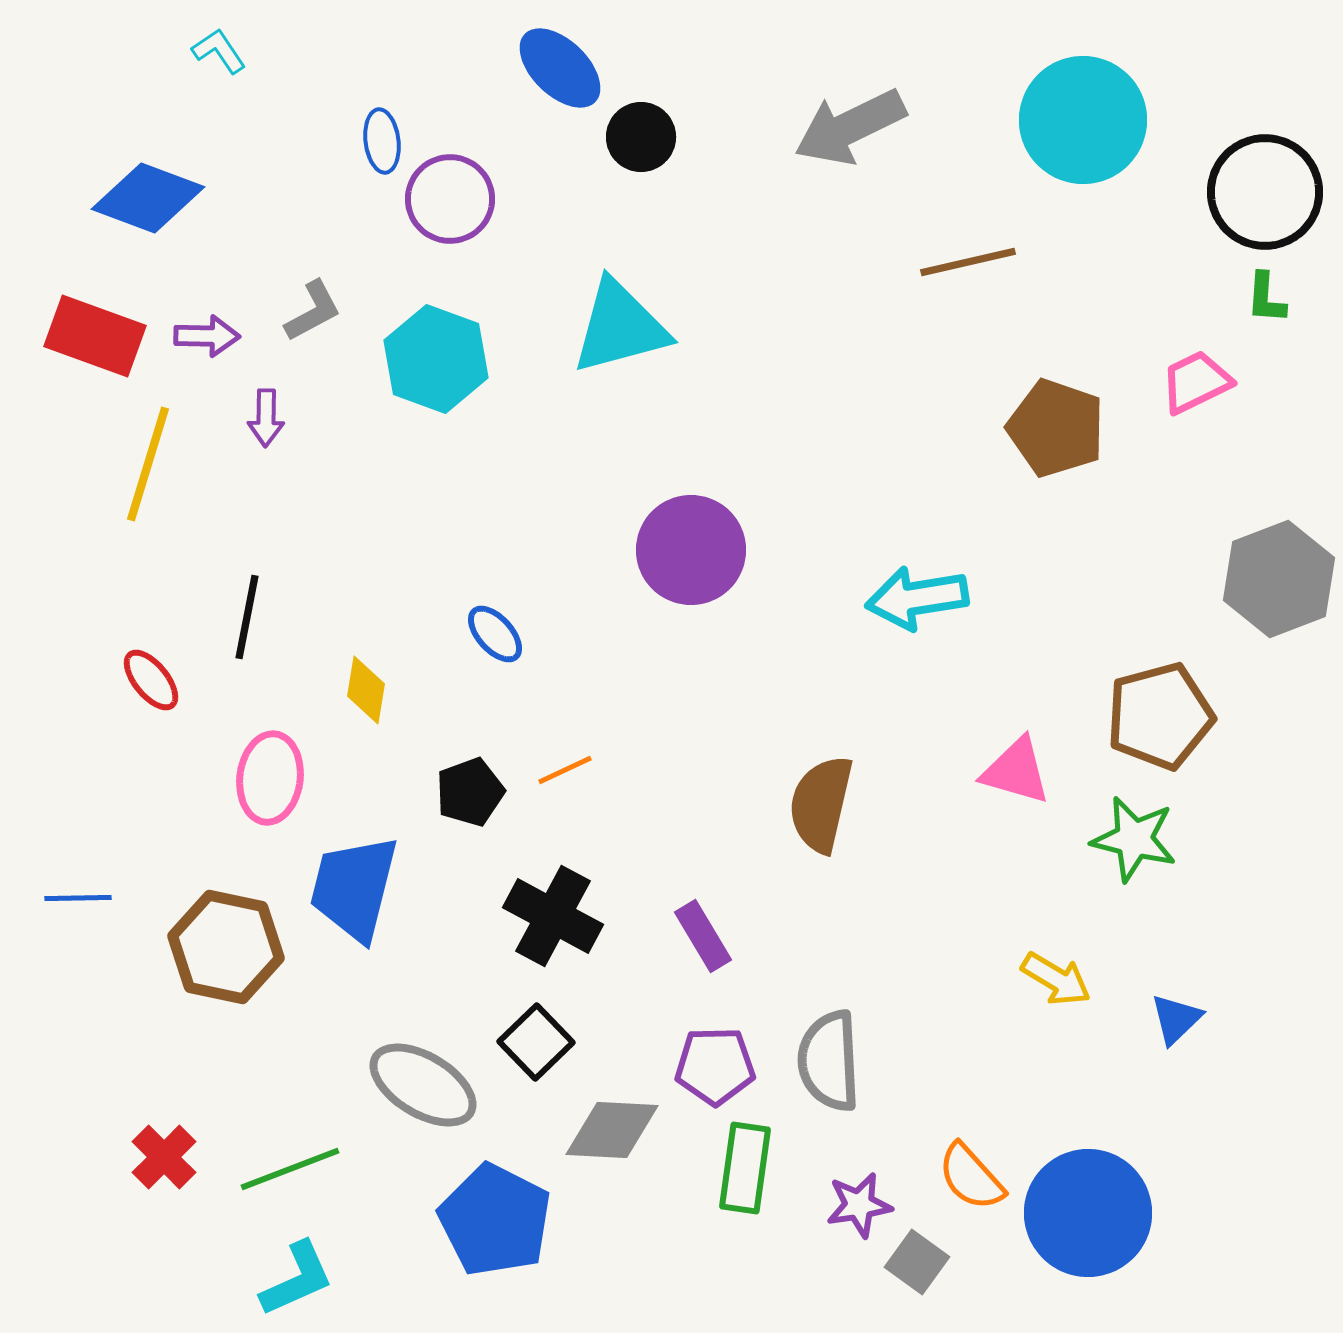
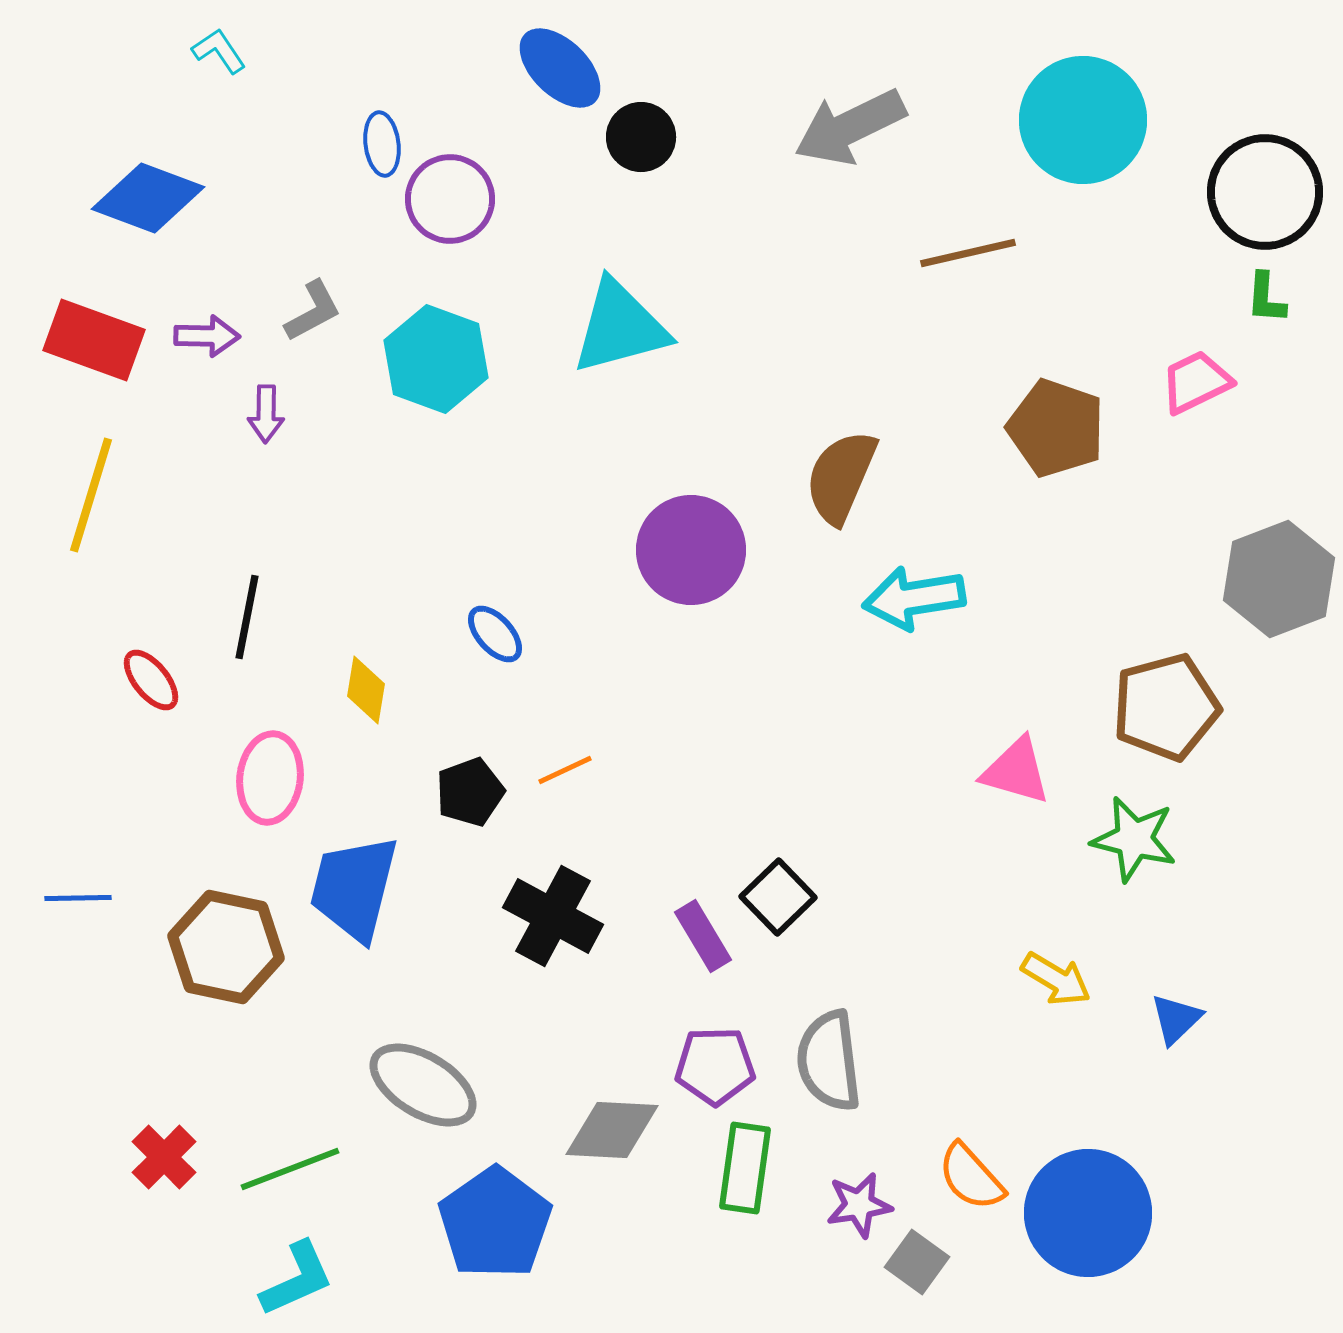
blue ellipse at (382, 141): moved 3 px down
brown line at (968, 262): moved 9 px up
red rectangle at (95, 336): moved 1 px left, 4 px down
purple arrow at (266, 418): moved 4 px up
yellow line at (148, 464): moved 57 px left, 31 px down
cyan arrow at (917, 598): moved 3 px left
brown pentagon at (1160, 716): moved 6 px right, 9 px up
brown semicircle at (821, 804): moved 20 px right, 327 px up; rotated 10 degrees clockwise
black square at (536, 1042): moved 242 px right, 145 px up
gray semicircle at (829, 1061): rotated 4 degrees counterclockwise
blue pentagon at (495, 1220): moved 3 px down; rotated 10 degrees clockwise
